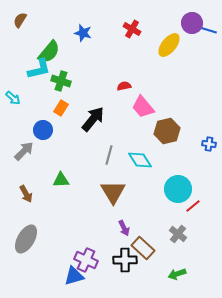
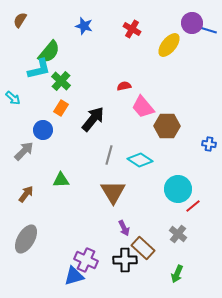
blue star: moved 1 px right, 7 px up
green cross: rotated 24 degrees clockwise
brown hexagon: moved 5 px up; rotated 15 degrees clockwise
cyan diamond: rotated 25 degrees counterclockwise
brown arrow: rotated 114 degrees counterclockwise
green arrow: rotated 48 degrees counterclockwise
